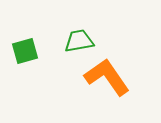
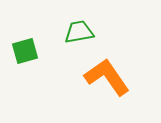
green trapezoid: moved 9 px up
